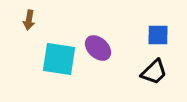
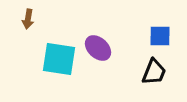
brown arrow: moved 1 px left, 1 px up
blue square: moved 2 px right, 1 px down
black trapezoid: rotated 24 degrees counterclockwise
